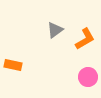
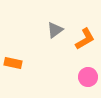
orange rectangle: moved 2 px up
